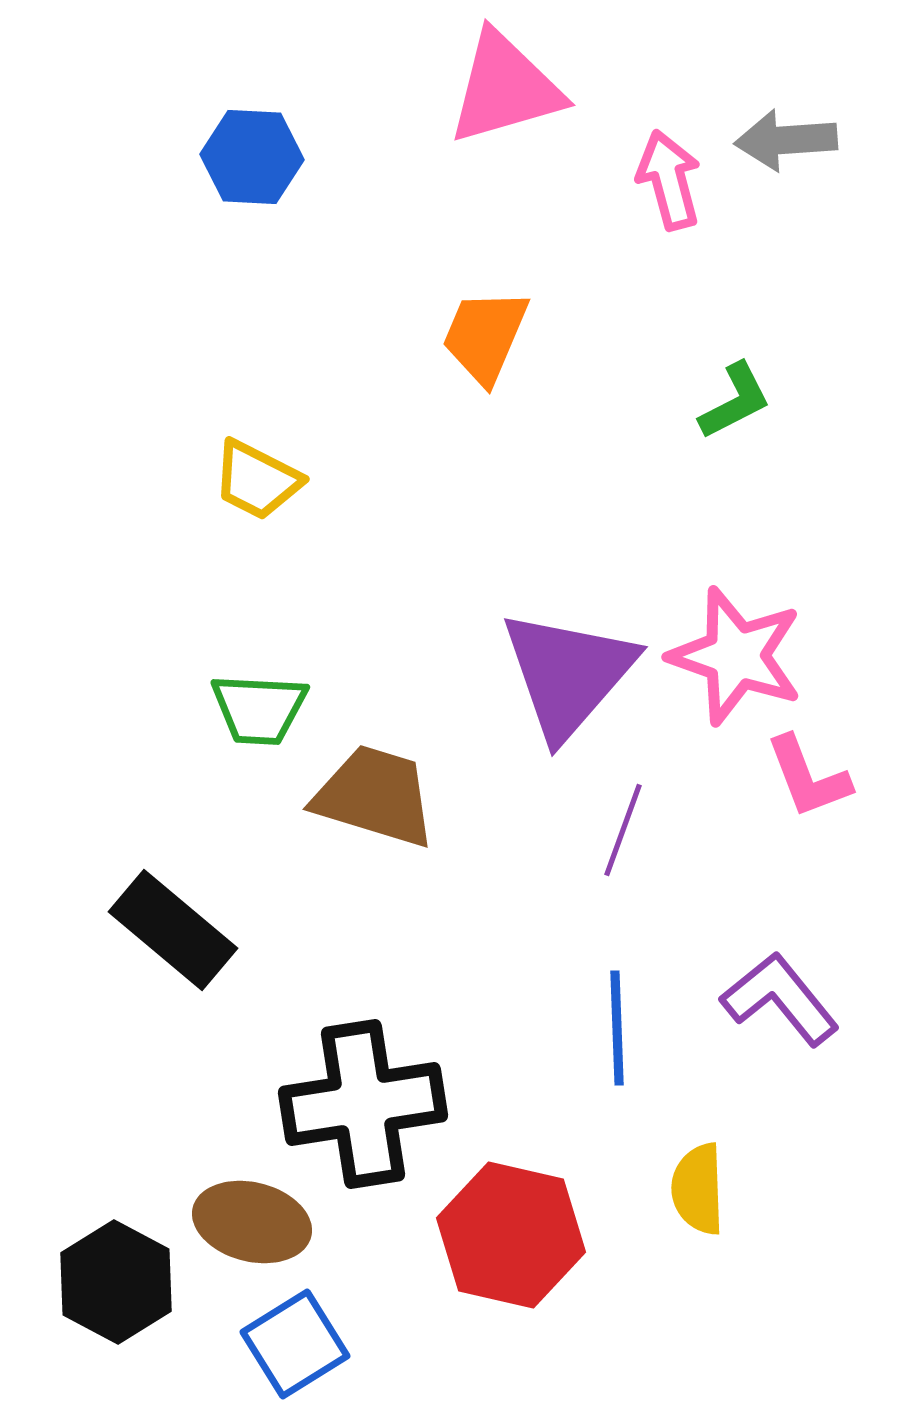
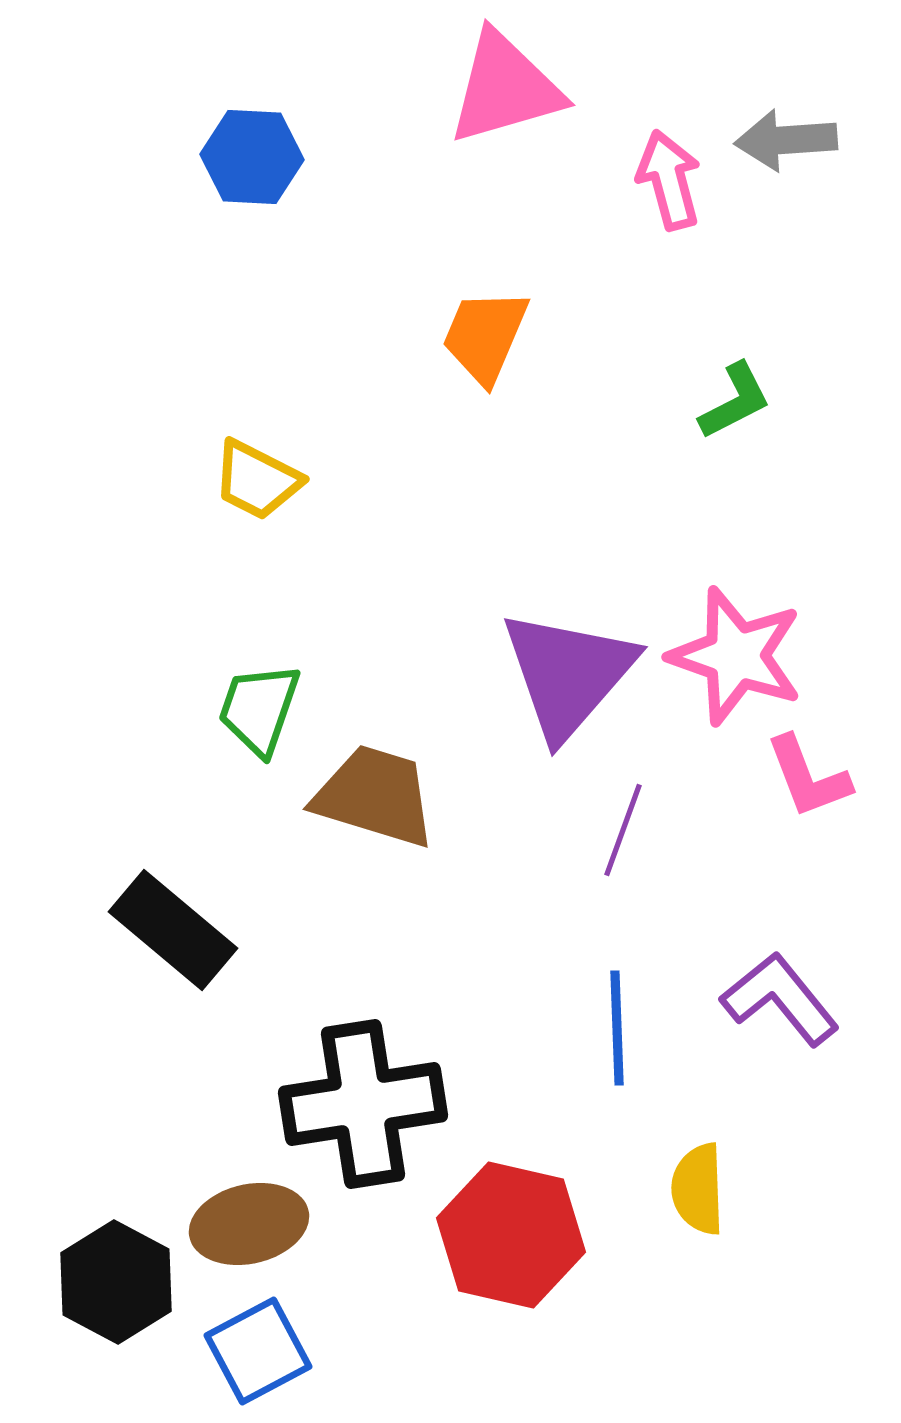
green trapezoid: rotated 106 degrees clockwise
brown ellipse: moved 3 px left, 2 px down; rotated 27 degrees counterclockwise
blue square: moved 37 px left, 7 px down; rotated 4 degrees clockwise
